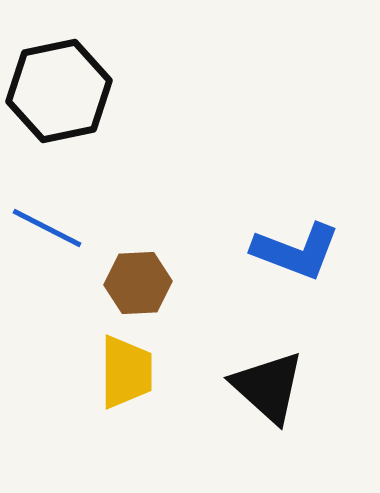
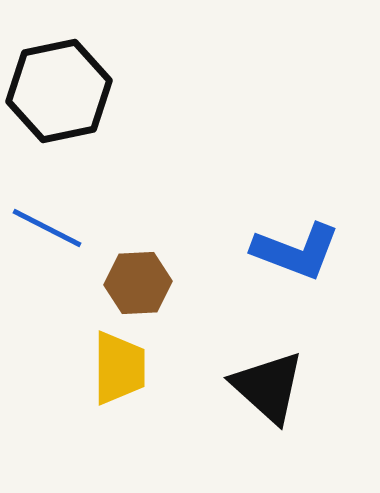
yellow trapezoid: moved 7 px left, 4 px up
